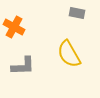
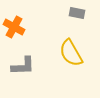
yellow semicircle: moved 2 px right, 1 px up
